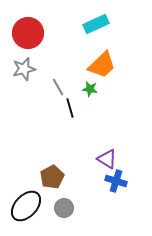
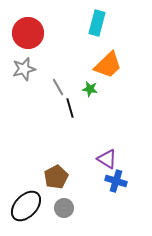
cyan rectangle: moved 1 px right, 1 px up; rotated 50 degrees counterclockwise
orange trapezoid: moved 6 px right
brown pentagon: moved 4 px right
